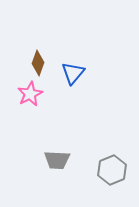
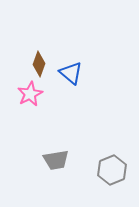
brown diamond: moved 1 px right, 1 px down
blue triangle: moved 2 px left; rotated 30 degrees counterclockwise
gray trapezoid: moved 1 px left; rotated 12 degrees counterclockwise
